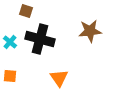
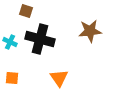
cyan cross: rotated 16 degrees counterclockwise
orange square: moved 2 px right, 2 px down
